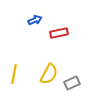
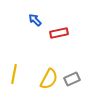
blue arrow: rotated 112 degrees counterclockwise
yellow semicircle: moved 5 px down
gray rectangle: moved 4 px up
